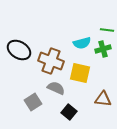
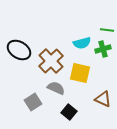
brown cross: rotated 25 degrees clockwise
brown triangle: rotated 18 degrees clockwise
